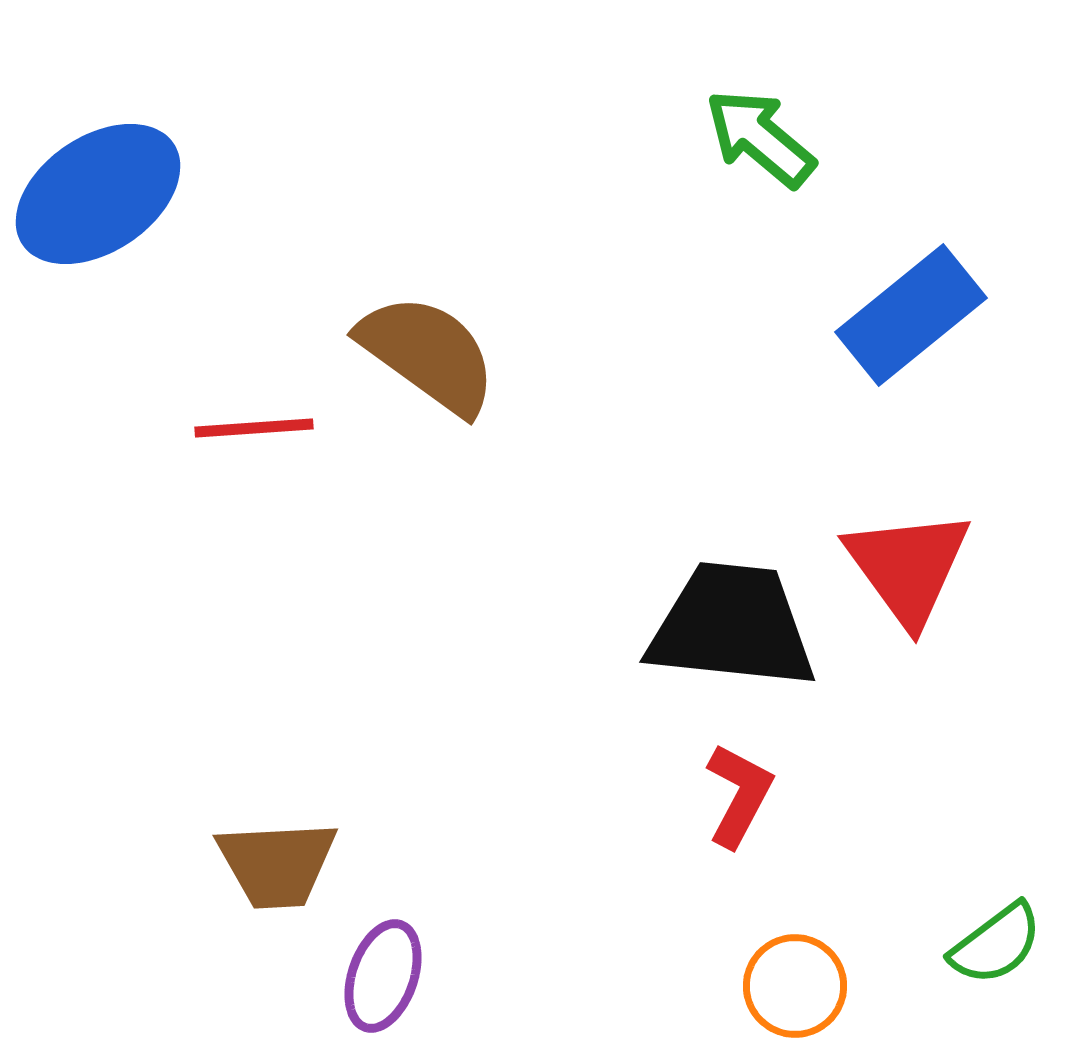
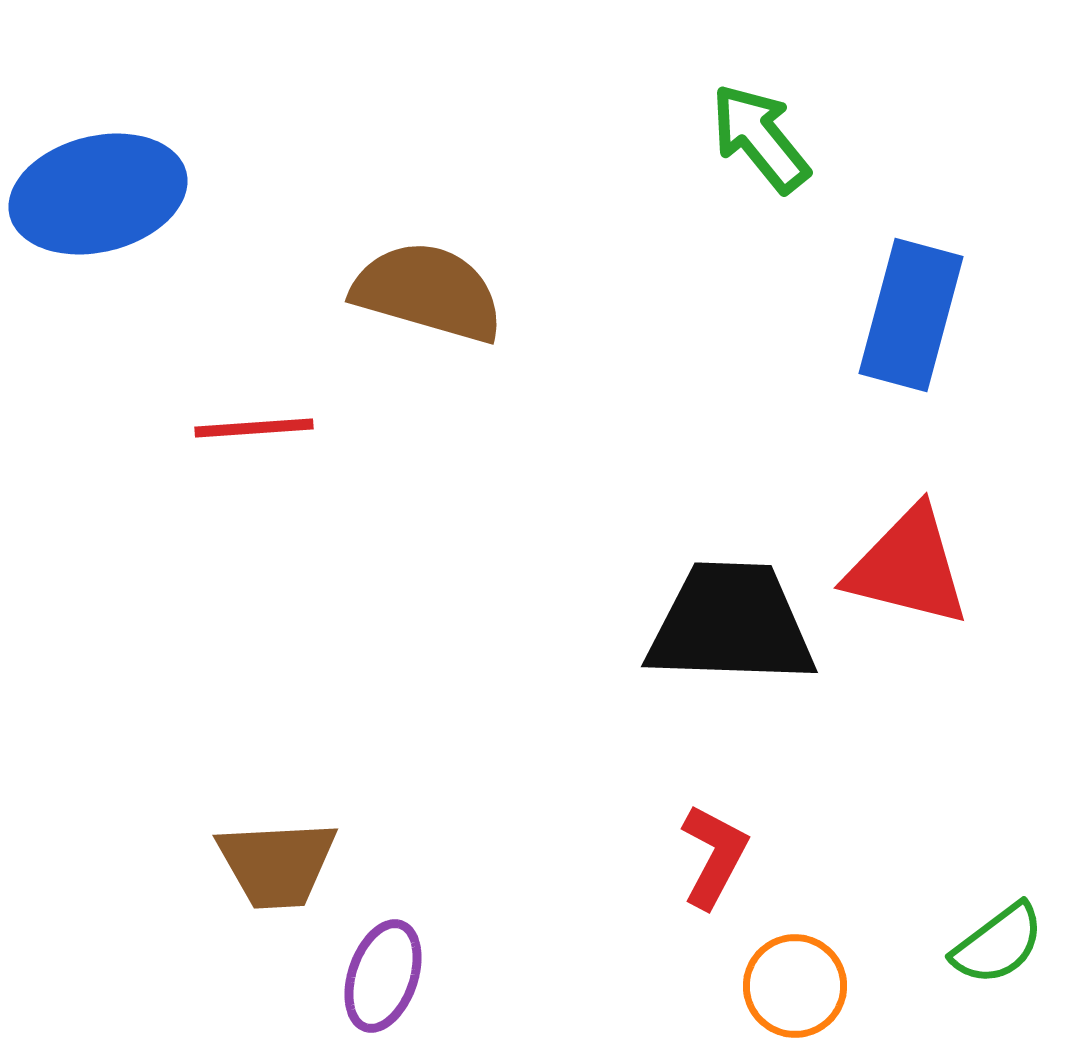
green arrow: rotated 11 degrees clockwise
blue ellipse: rotated 20 degrees clockwise
blue rectangle: rotated 36 degrees counterclockwise
brown semicircle: moved 62 px up; rotated 20 degrees counterclockwise
red triangle: rotated 40 degrees counterclockwise
black trapezoid: moved 1 px left, 2 px up; rotated 4 degrees counterclockwise
red L-shape: moved 25 px left, 61 px down
green semicircle: moved 2 px right
